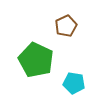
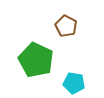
brown pentagon: rotated 20 degrees counterclockwise
